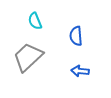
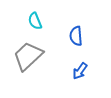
gray trapezoid: moved 1 px up
blue arrow: rotated 60 degrees counterclockwise
